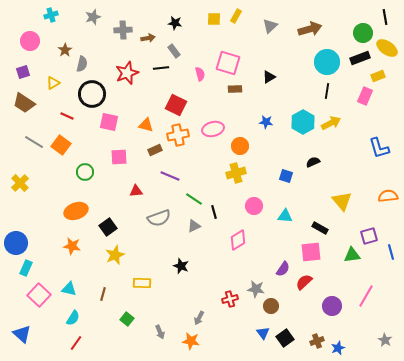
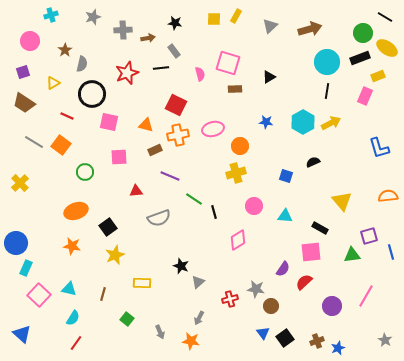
black line at (385, 17): rotated 49 degrees counterclockwise
gray triangle at (194, 226): moved 4 px right, 56 px down; rotated 16 degrees counterclockwise
